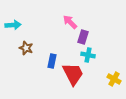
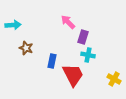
pink arrow: moved 2 px left
red trapezoid: moved 1 px down
